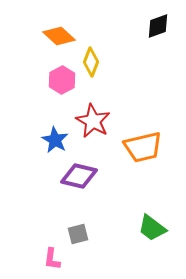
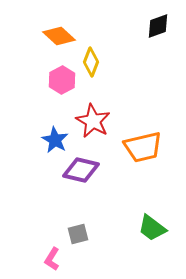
purple diamond: moved 2 px right, 6 px up
pink L-shape: rotated 25 degrees clockwise
